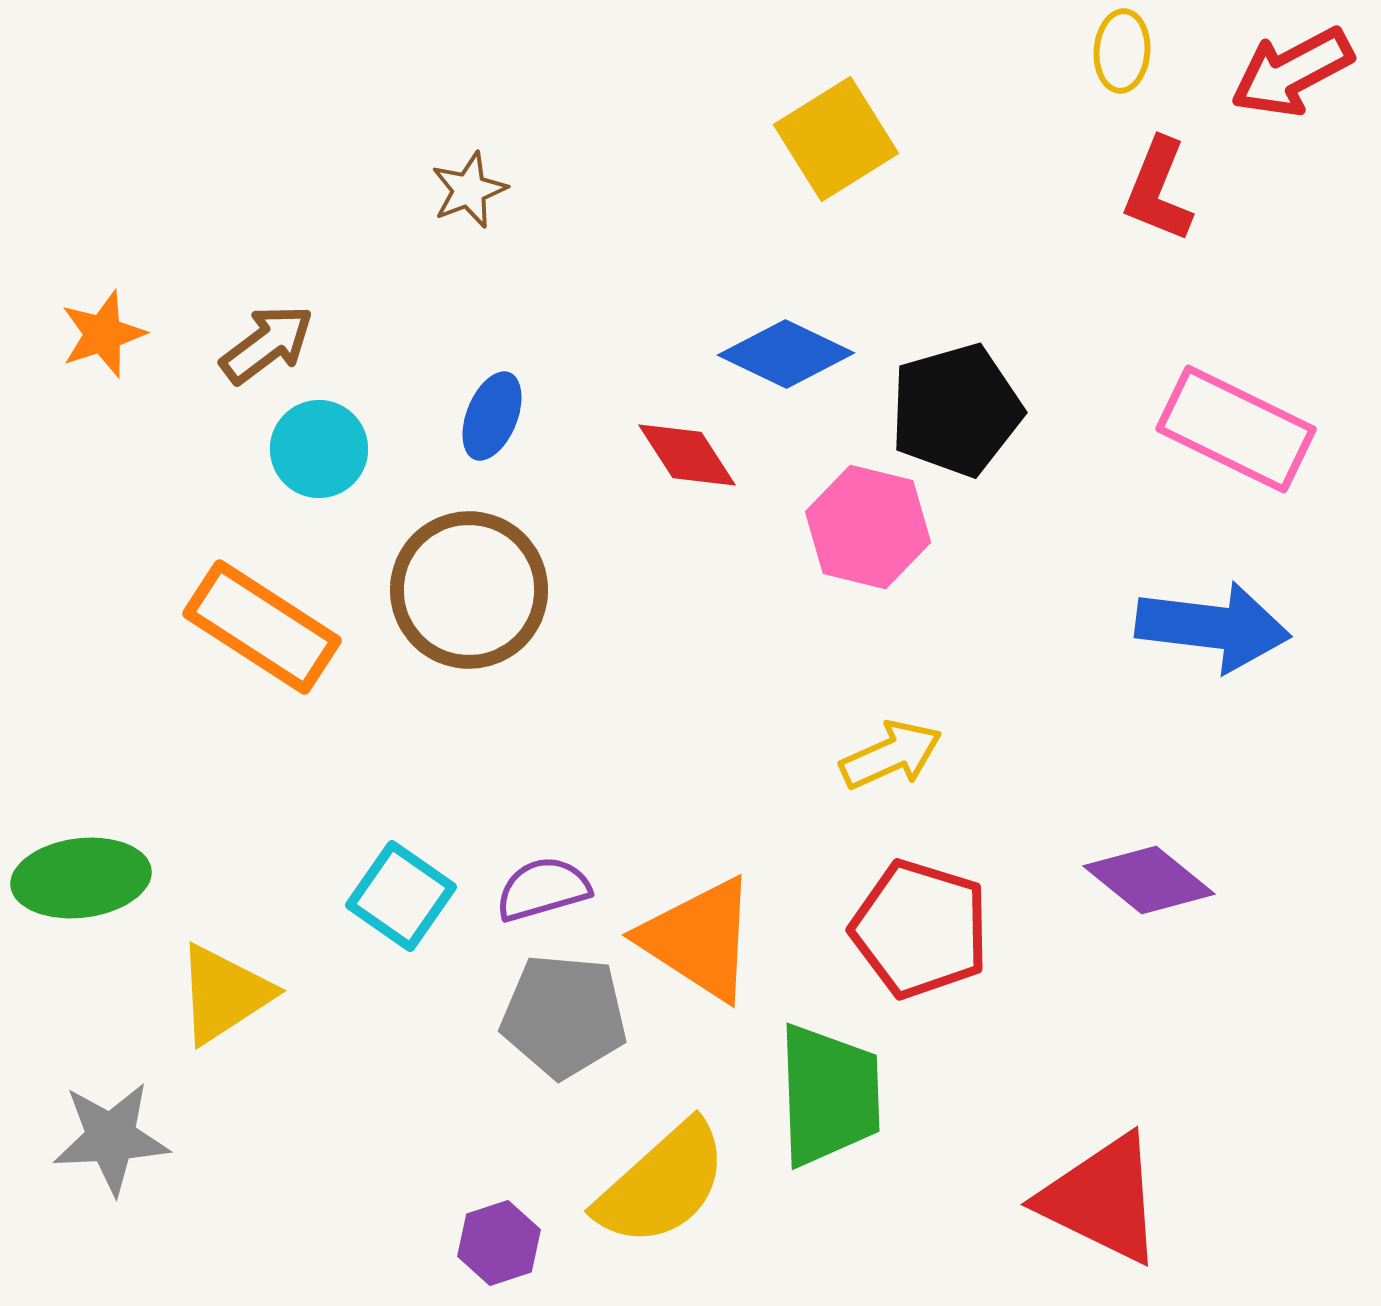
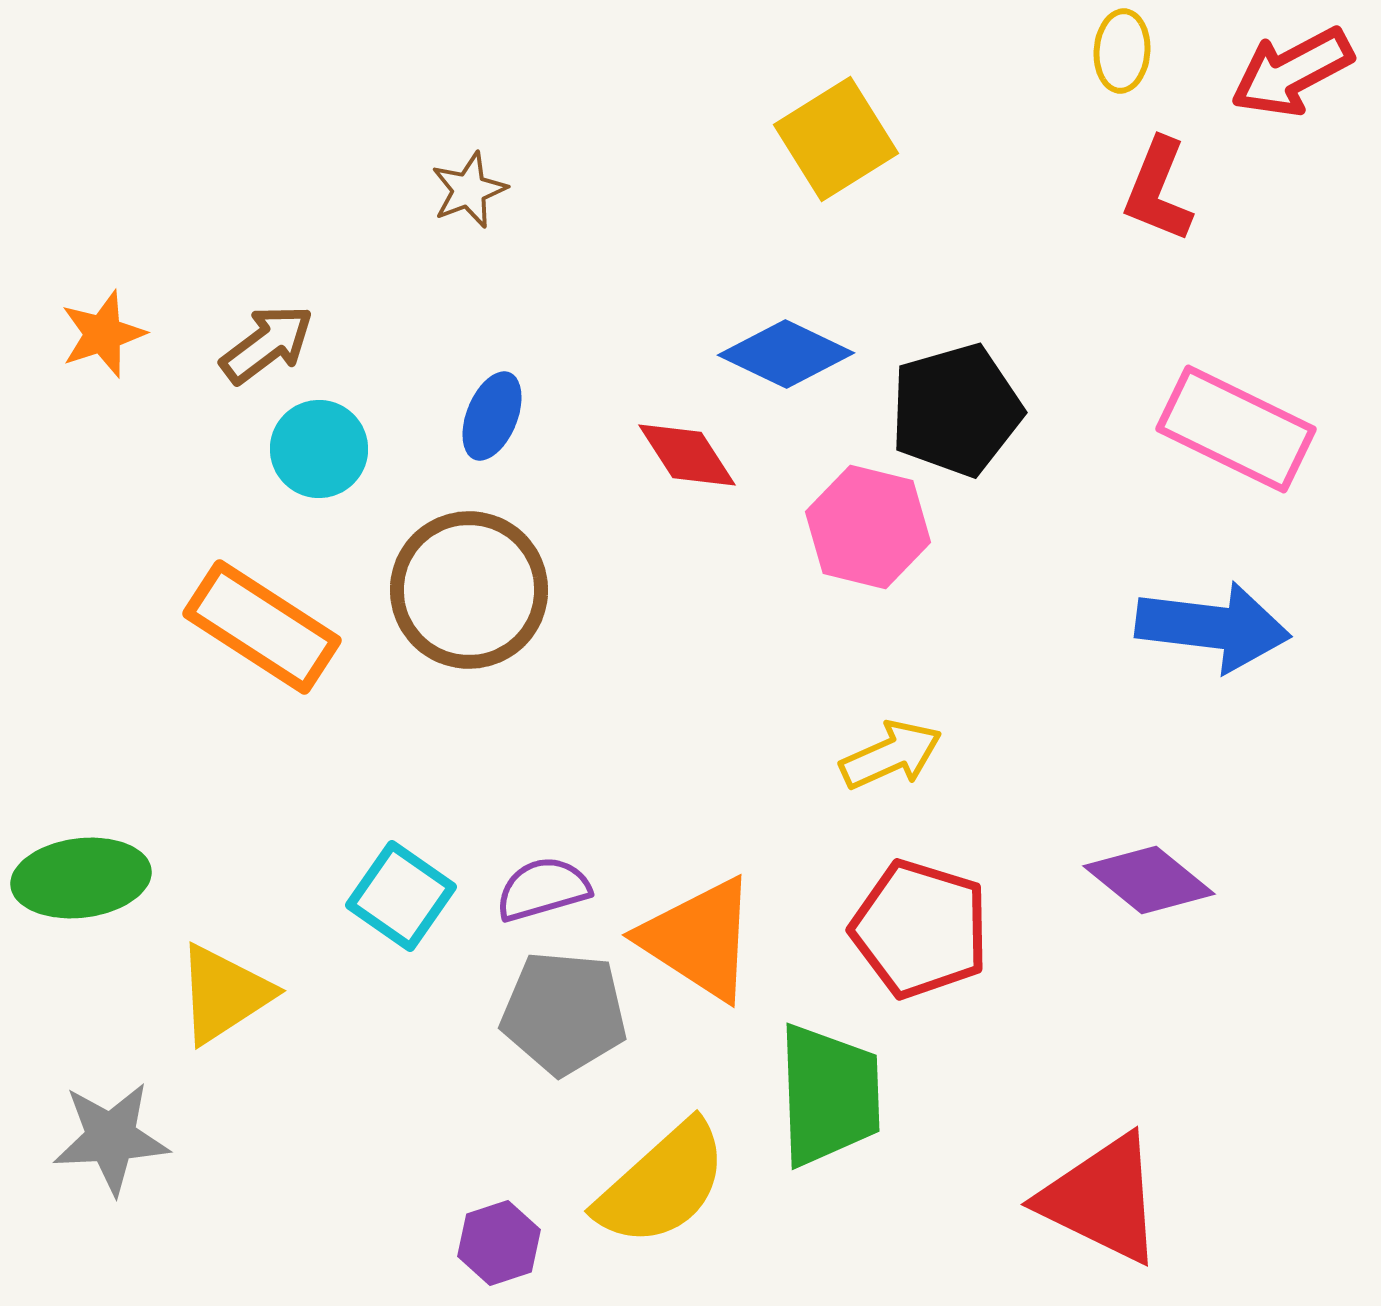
gray pentagon: moved 3 px up
